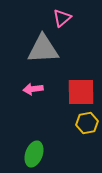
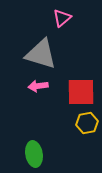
gray triangle: moved 2 px left, 5 px down; rotated 20 degrees clockwise
pink arrow: moved 5 px right, 3 px up
green ellipse: rotated 30 degrees counterclockwise
